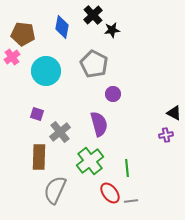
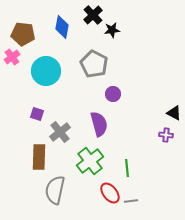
purple cross: rotated 16 degrees clockwise
gray semicircle: rotated 12 degrees counterclockwise
